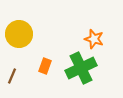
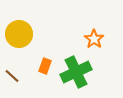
orange star: rotated 18 degrees clockwise
green cross: moved 5 px left, 4 px down
brown line: rotated 70 degrees counterclockwise
